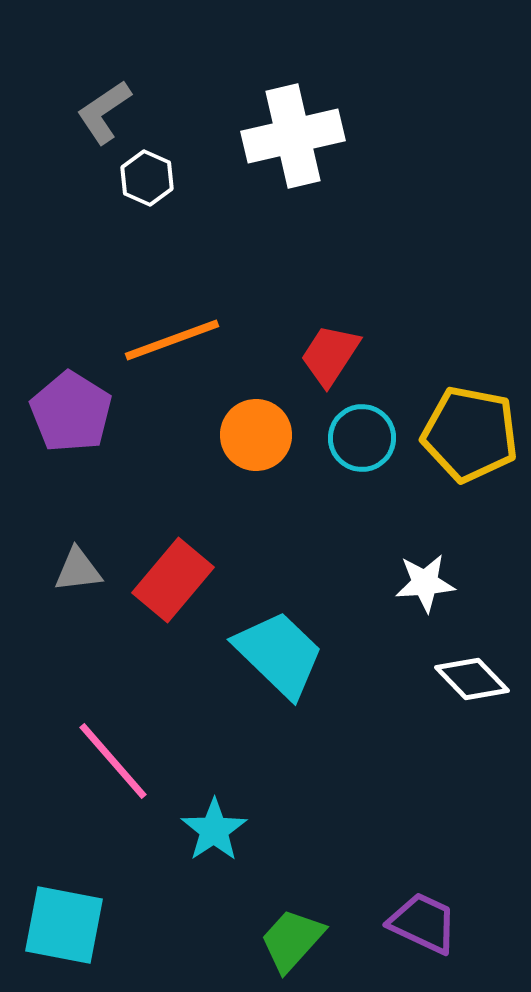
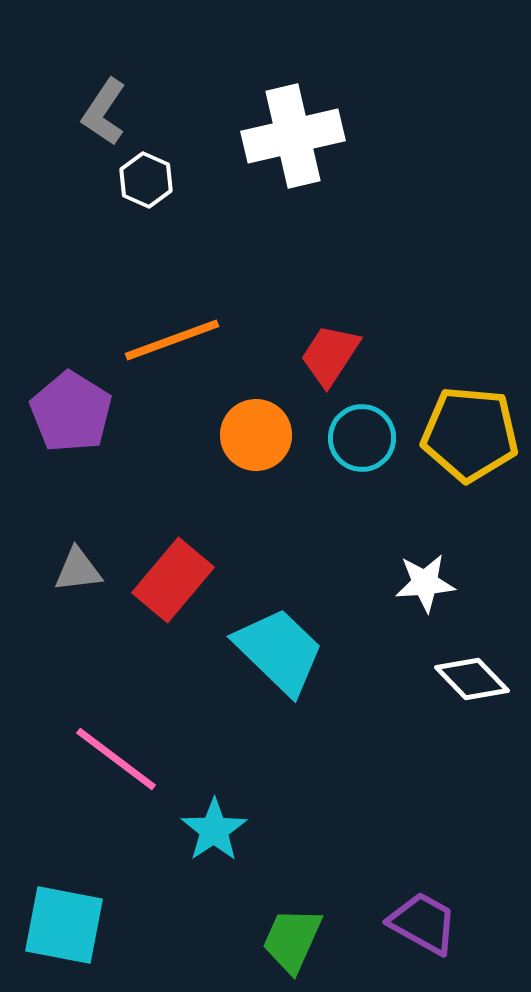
gray L-shape: rotated 22 degrees counterclockwise
white hexagon: moved 1 px left, 2 px down
yellow pentagon: rotated 6 degrees counterclockwise
cyan trapezoid: moved 3 px up
pink line: moved 3 px right, 2 px up; rotated 12 degrees counterclockwise
purple trapezoid: rotated 4 degrees clockwise
green trapezoid: rotated 18 degrees counterclockwise
